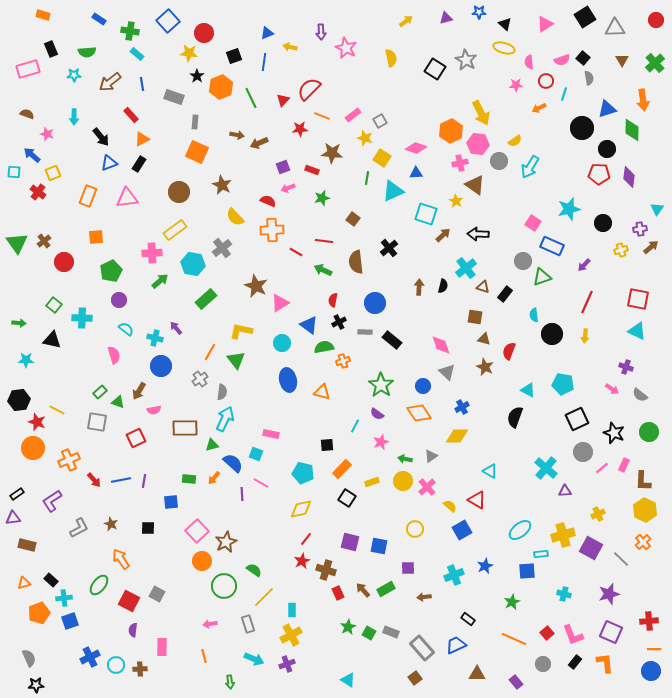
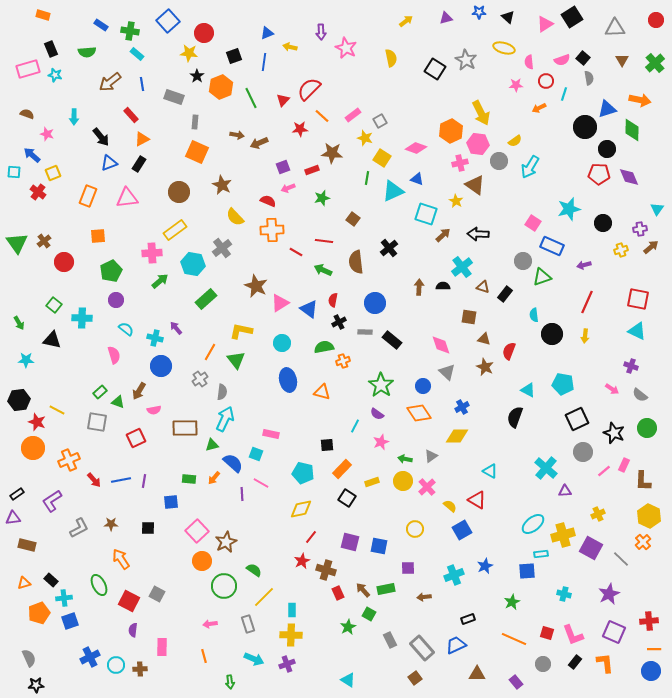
black square at (585, 17): moved 13 px left
blue rectangle at (99, 19): moved 2 px right, 6 px down
black triangle at (505, 24): moved 3 px right, 7 px up
cyan star at (74, 75): moved 19 px left; rotated 16 degrees clockwise
orange arrow at (643, 100): moved 3 px left; rotated 70 degrees counterclockwise
orange line at (322, 116): rotated 21 degrees clockwise
black circle at (582, 128): moved 3 px right, 1 px up
red rectangle at (312, 170): rotated 40 degrees counterclockwise
blue triangle at (416, 173): moved 1 px right, 6 px down; rotated 24 degrees clockwise
purple diamond at (629, 177): rotated 30 degrees counterclockwise
orange square at (96, 237): moved 2 px right, 1 px up
purple arrow at (584, 265): rotated 32 degrees clockwise
cyan cross at (466, 268): moved 4 px left, 1 px up
black semicircle at (443, 286): rotated 104 degrees counterclockwise
purple circle at (119, 300): moved 3 px left
brown square at (475, 317): moved 6 px left
green arrow at (19, 323): rotated 56 degrees clockwise
blue triangle at (309, 325): moved 16 px up
purple cross at (626, 367): moved 5 px right, 1 px up
green circle at (649, 432): moved 2 px left, 4 px up
pink line at (602, 468): moved 2 px right, 3 px down
yellow hexagon at (645, 510): moved 4 px right, 6 px down
brown star at (111, 524): rotated 24 degrees counterclockwise
cyan ellipse at (520, 530): moved 13 px right, 6 px up
red line at (306, 539): moved 5 px right, 2 px up
green ellipse at (99, 585): rotated 65 degrees counterclockwise
green rectangle at (386, 589): rotated 18 degrees clockwise
purple star at (609, 594): rotated 10 degrees counterclockwise
black rectangle at (468, 619): rotated 56 degrees counterclockwise
gray rectangle at (391, 632): moved 1 px left, 8 px down; rotated 42 degrees clockwise
purple square at (611, 632): moved 3 px right
green square at (369, 633): moved 19 px up
red square at (547, 633): rotated 32 degrees counterclockwise
yellow cross at (291, 635): rotated 30 degrees clockwise
